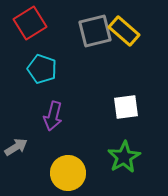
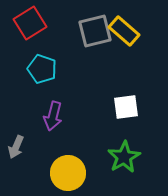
gray arrow: rotated 145 degrees clockwise
